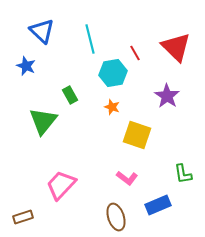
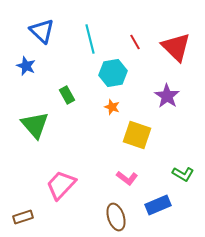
red line: moved 11 px up
green rectangle: moved 3 px left
green triangle: moved 8 px left, 4 px down; rotated 20 degrees counterclockwise
green L-shape: rotated 50 degrees counterclockwise
